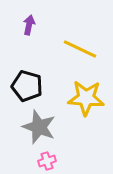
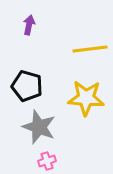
yellow line: moved 10 px right; rotated 32 degrees counterclockwise
